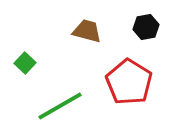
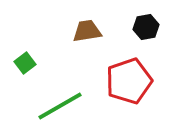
brown trapezoid: rotated 24 degrees counterclockwise
green square: rotated 10 degrees clockwise
red pentagon: moved 1 px up; rotated 21 degrees clockwise
